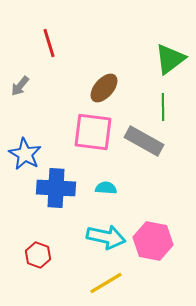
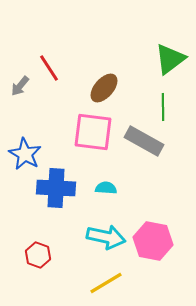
red line: moved 25 px down; rotated 16 degrees counterclockwise
